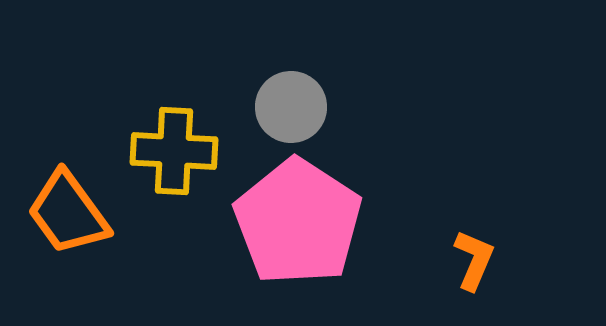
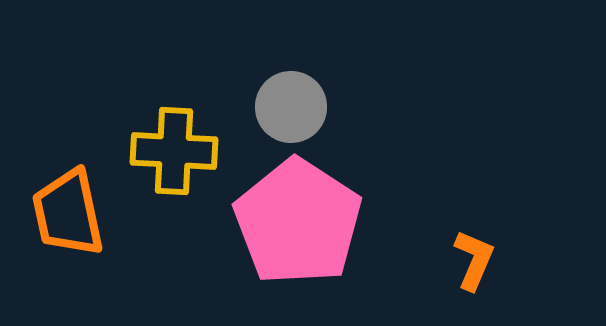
orange trapezoid: rotated 24 degrees clockwise
